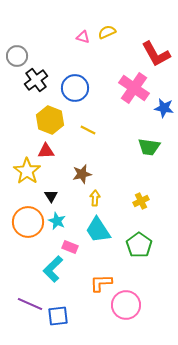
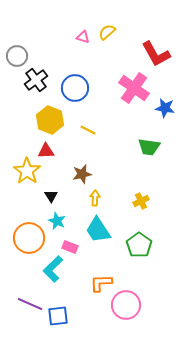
yellow semicircle: rotated 18 degrees counterclockwise
blue star: moved 1 px right
orange circle: moved 1 px right, 16 px down
